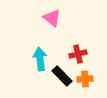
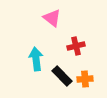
red cross: moved 2 px left, 8 px up
cyan arrow: moved 4 px left
